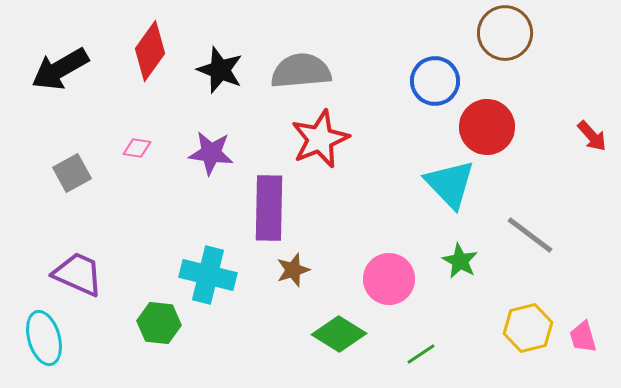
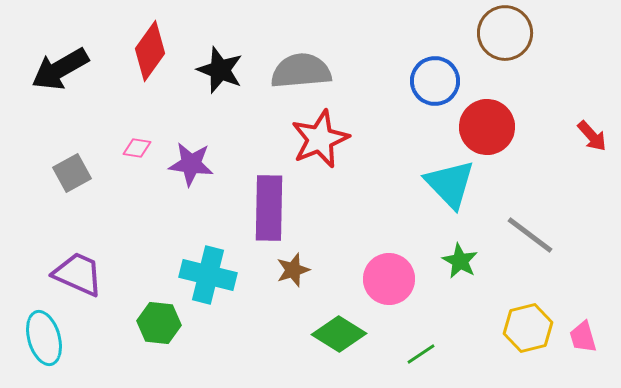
purple star: moved 20 px left, 11 px down
